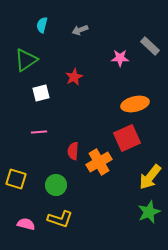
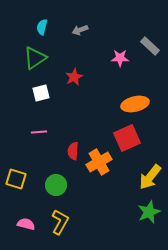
cyan semicircle: moved 2 px down
green triangle: moved 9 px right, 2 px up
yellow L-shape: moved 3 px down; rotated 80 degrees counterclockwise
